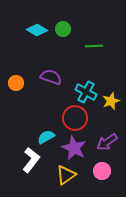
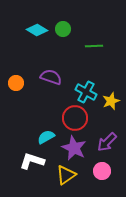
purple arrow: rotated 10 degrees counterclockwise
white L-shape: moved 1 px right, 1 px down; rotated 110 degrees counterclockwise
